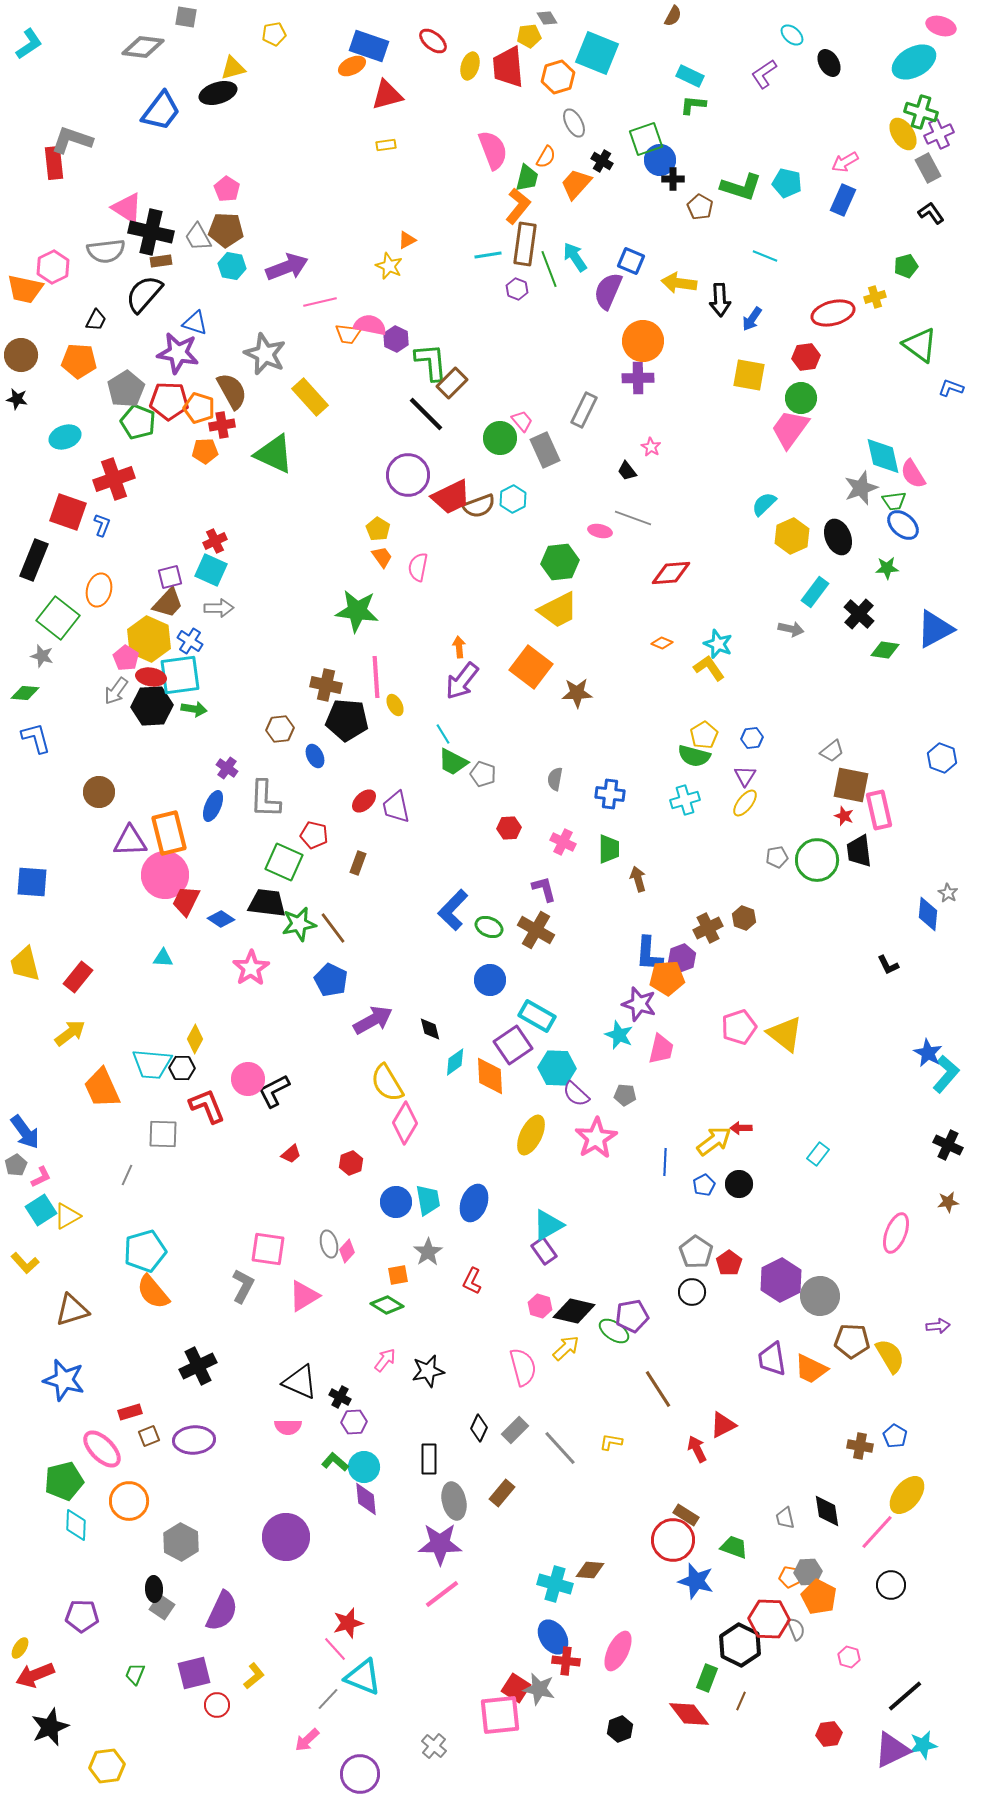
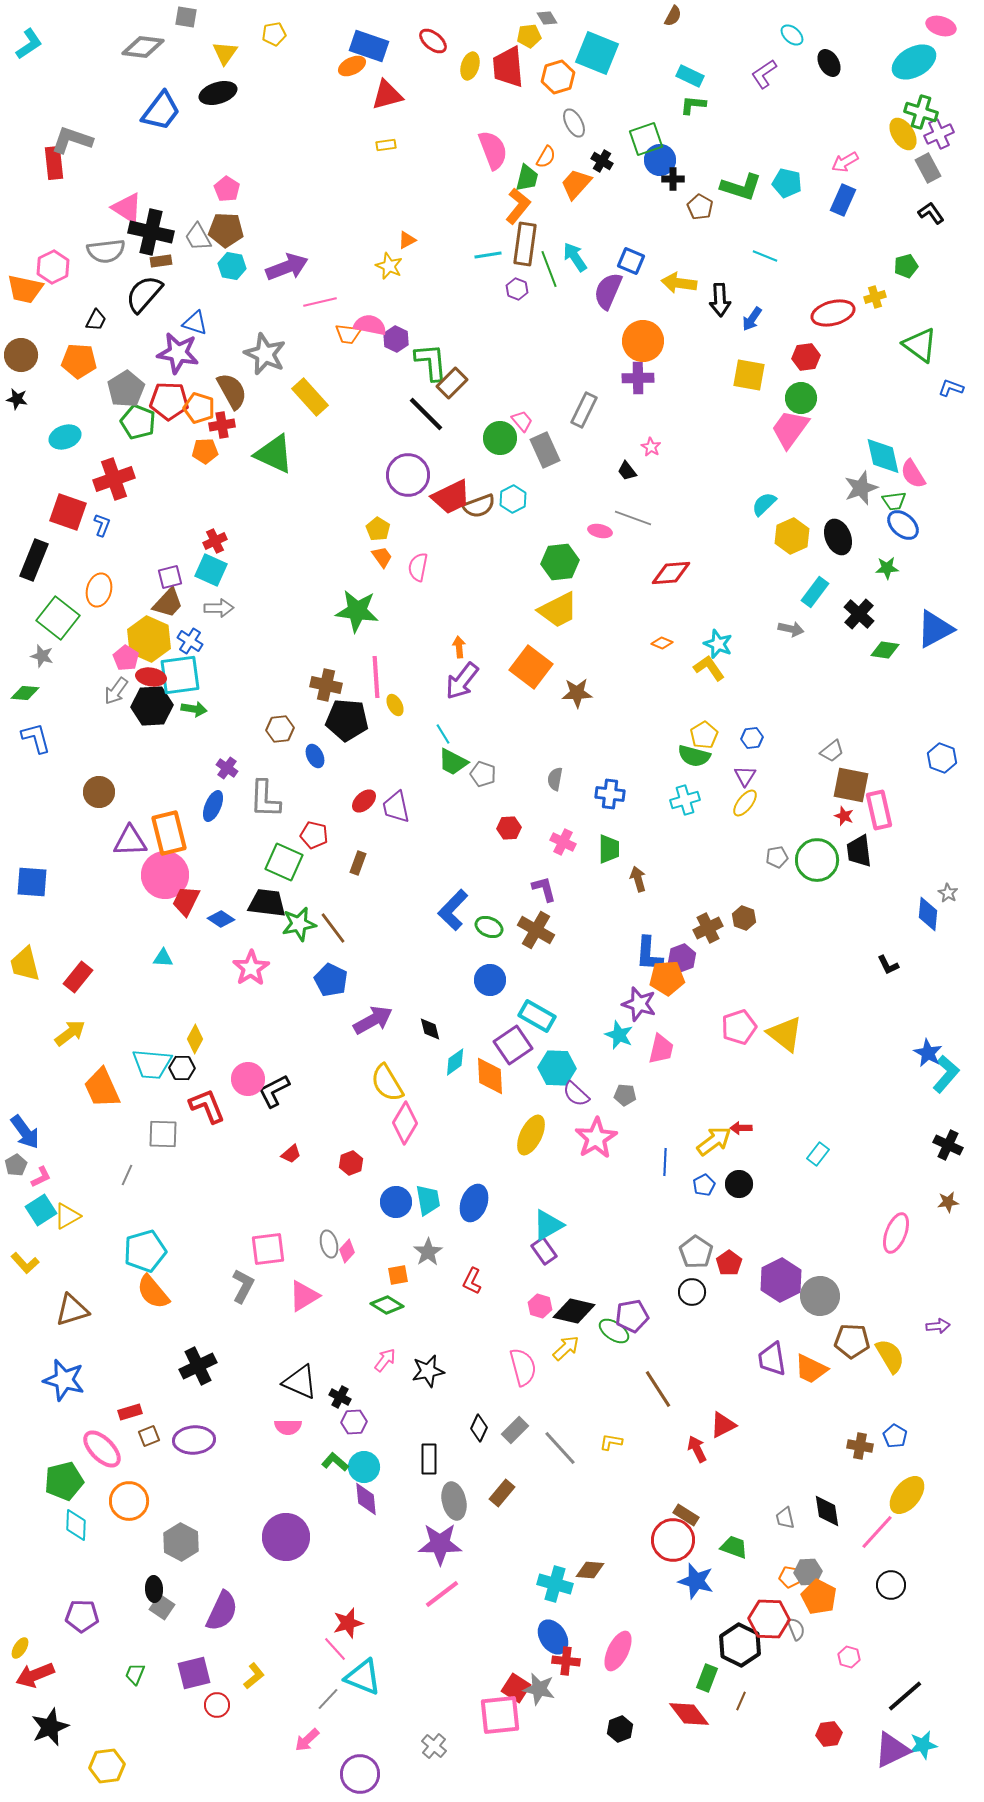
yellow triangle at (233, 68): moved 8 px left, 15 px up; rotated 40 degrees counterclockwise
pink square at (268, 1249): rotated 15 degrees counterclockwise
